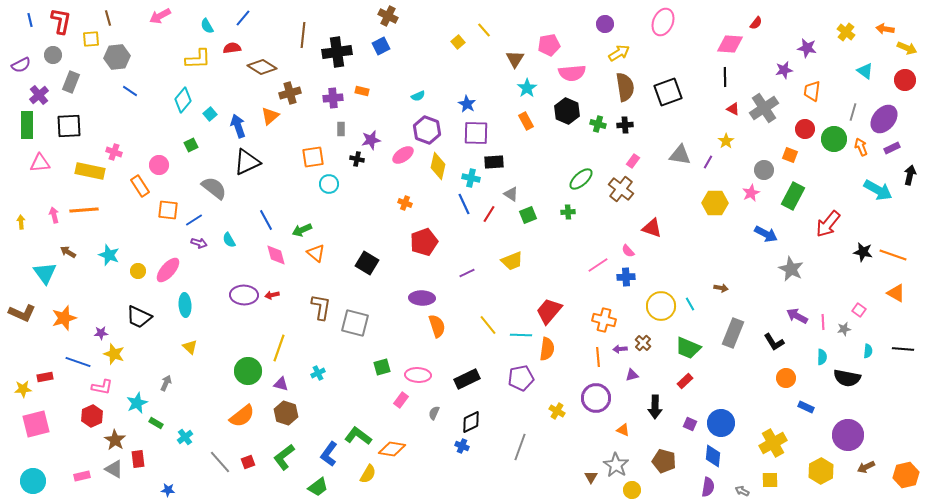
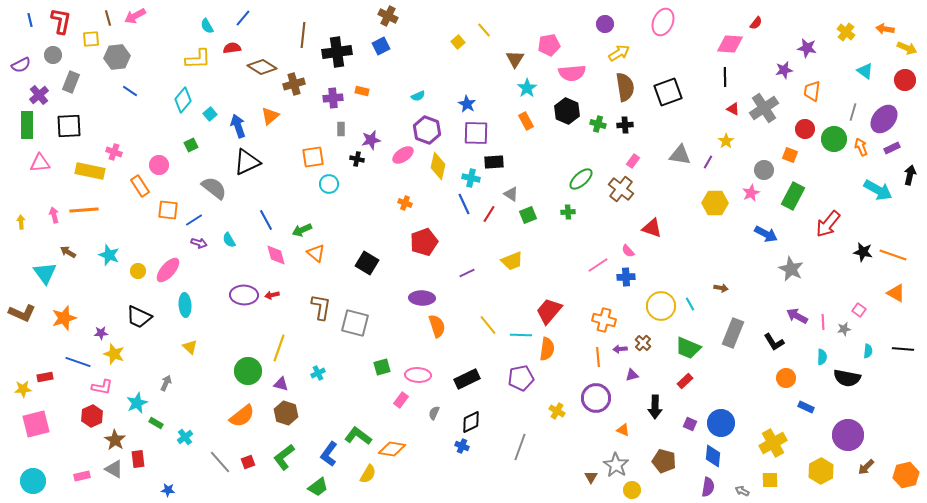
pink arrow at (160, 16): moved 25 px left
brown cross at (290, 93): moved 4 px right, 9 px up
brown arrow at (866, 467): rotated 18 degrees counterclockwise
